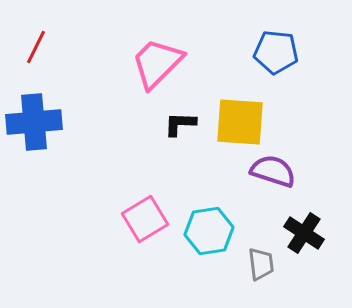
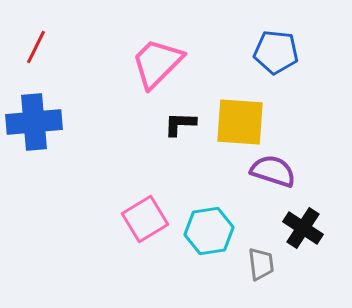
black cross: moved 1 px left, 5 px up
